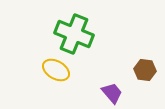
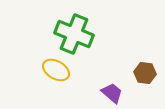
brown hexagon: moved 3 px down
purple trapezoid: rotated 10 degrees counterclockwise
